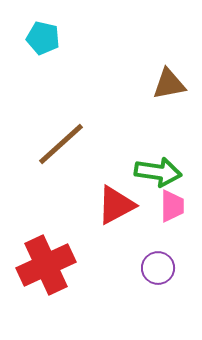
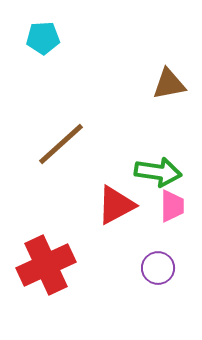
cyan pentagon: rotated 16 degrees counterclockwise
